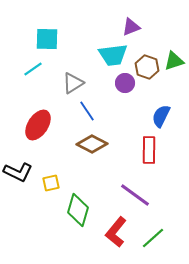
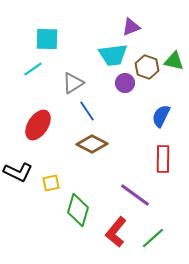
green triangle: rotated 30 degrees clockwise
red rectangle: moved 14 px right, 9 px down
